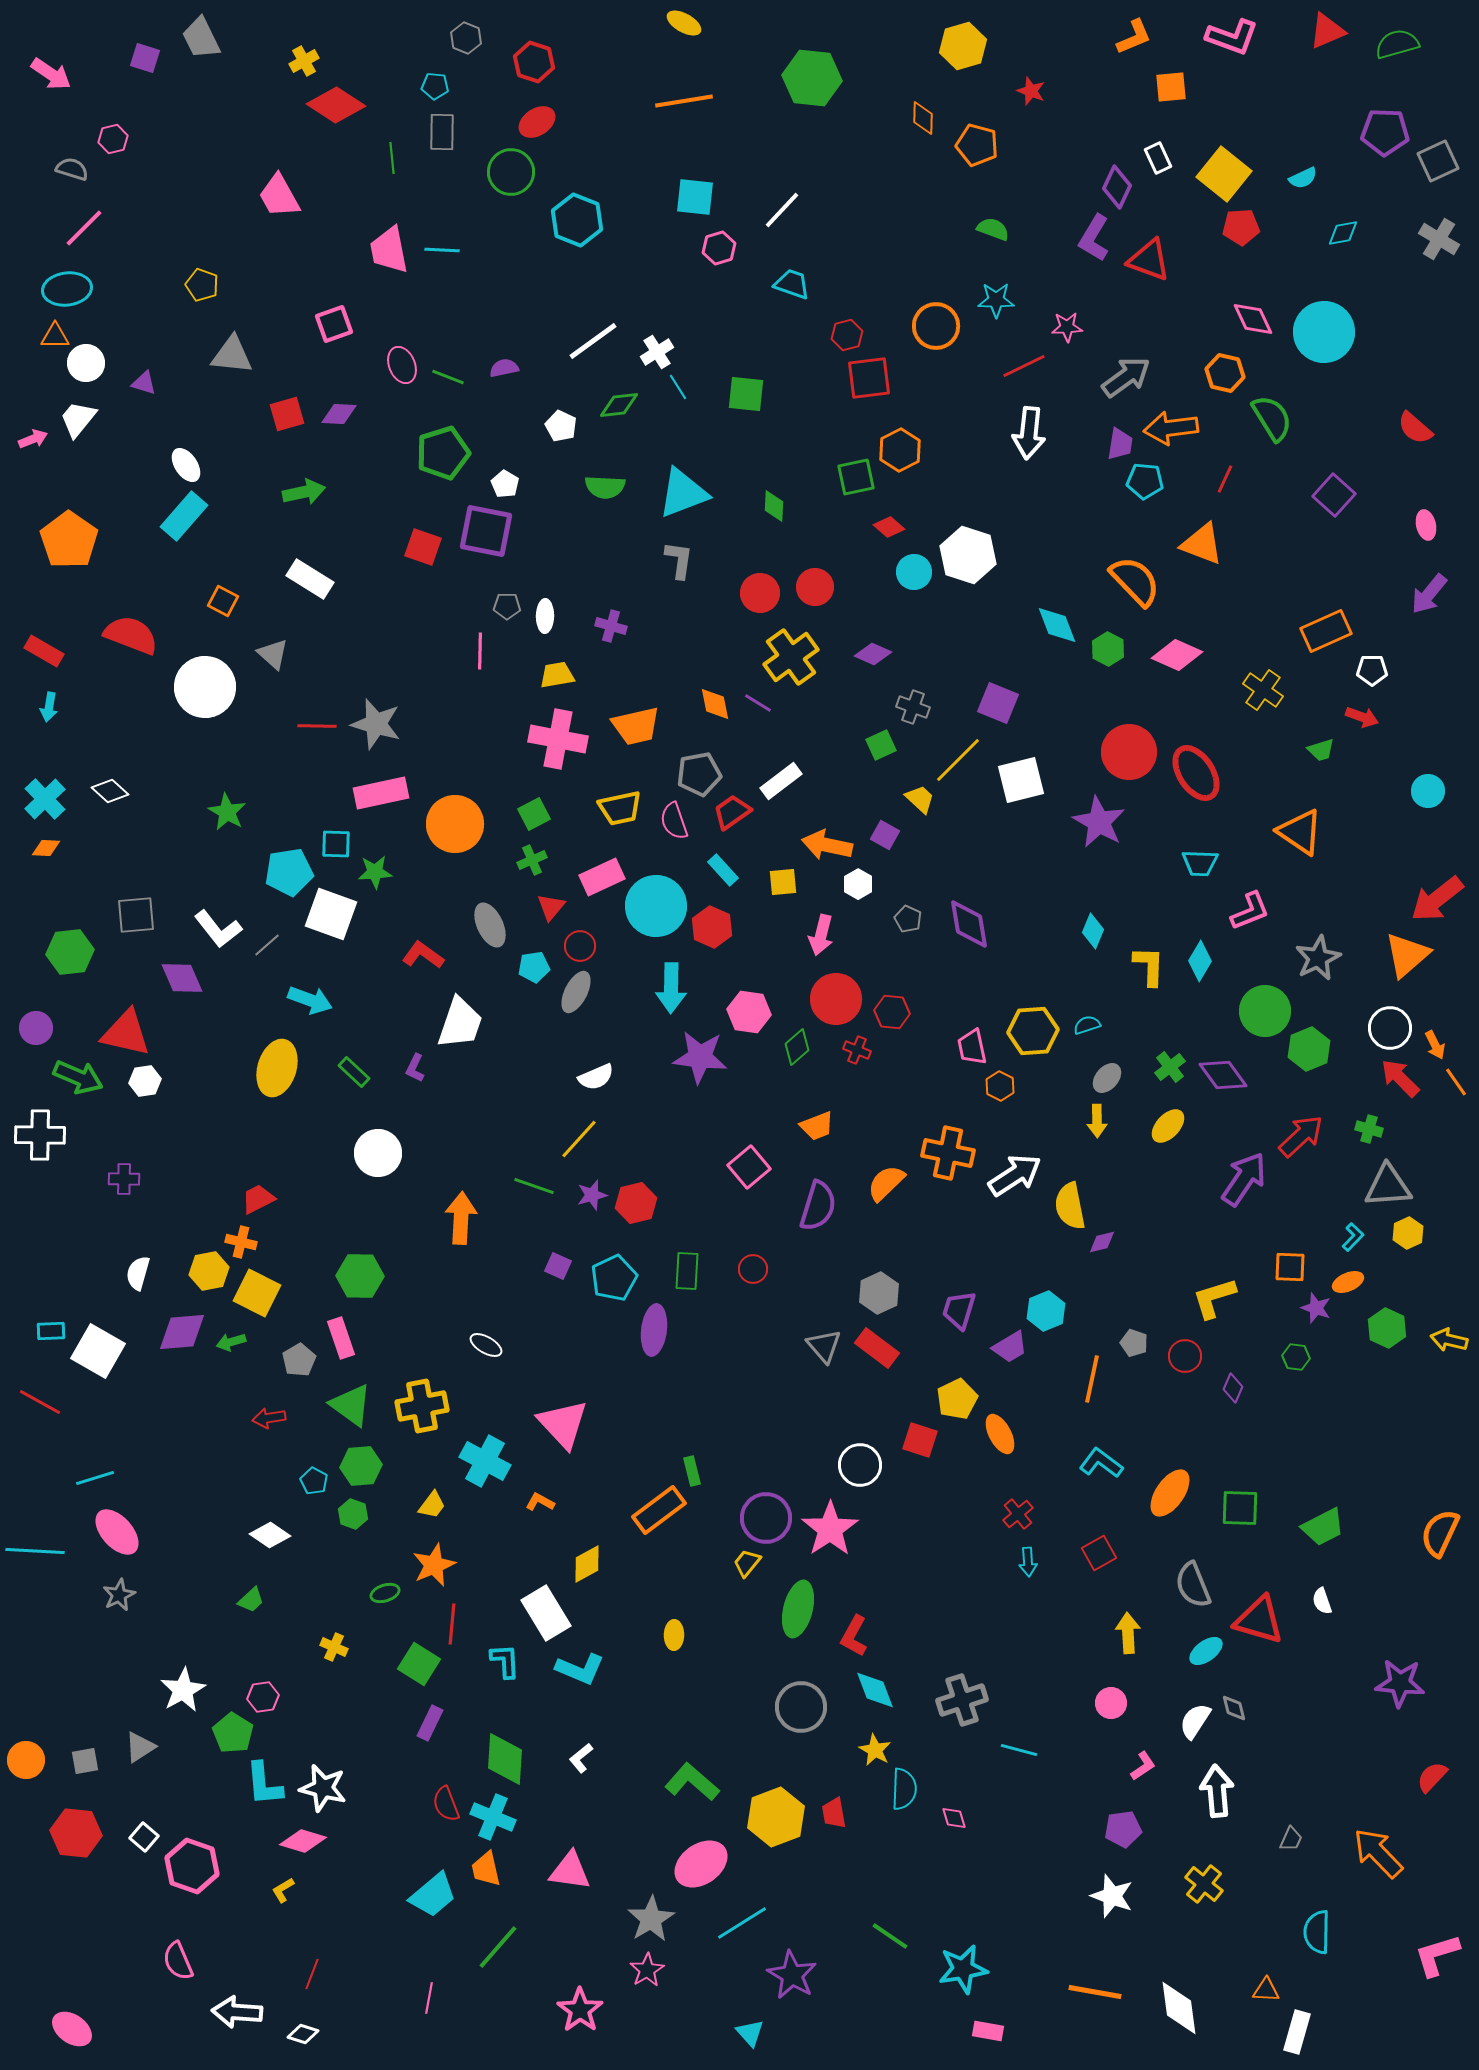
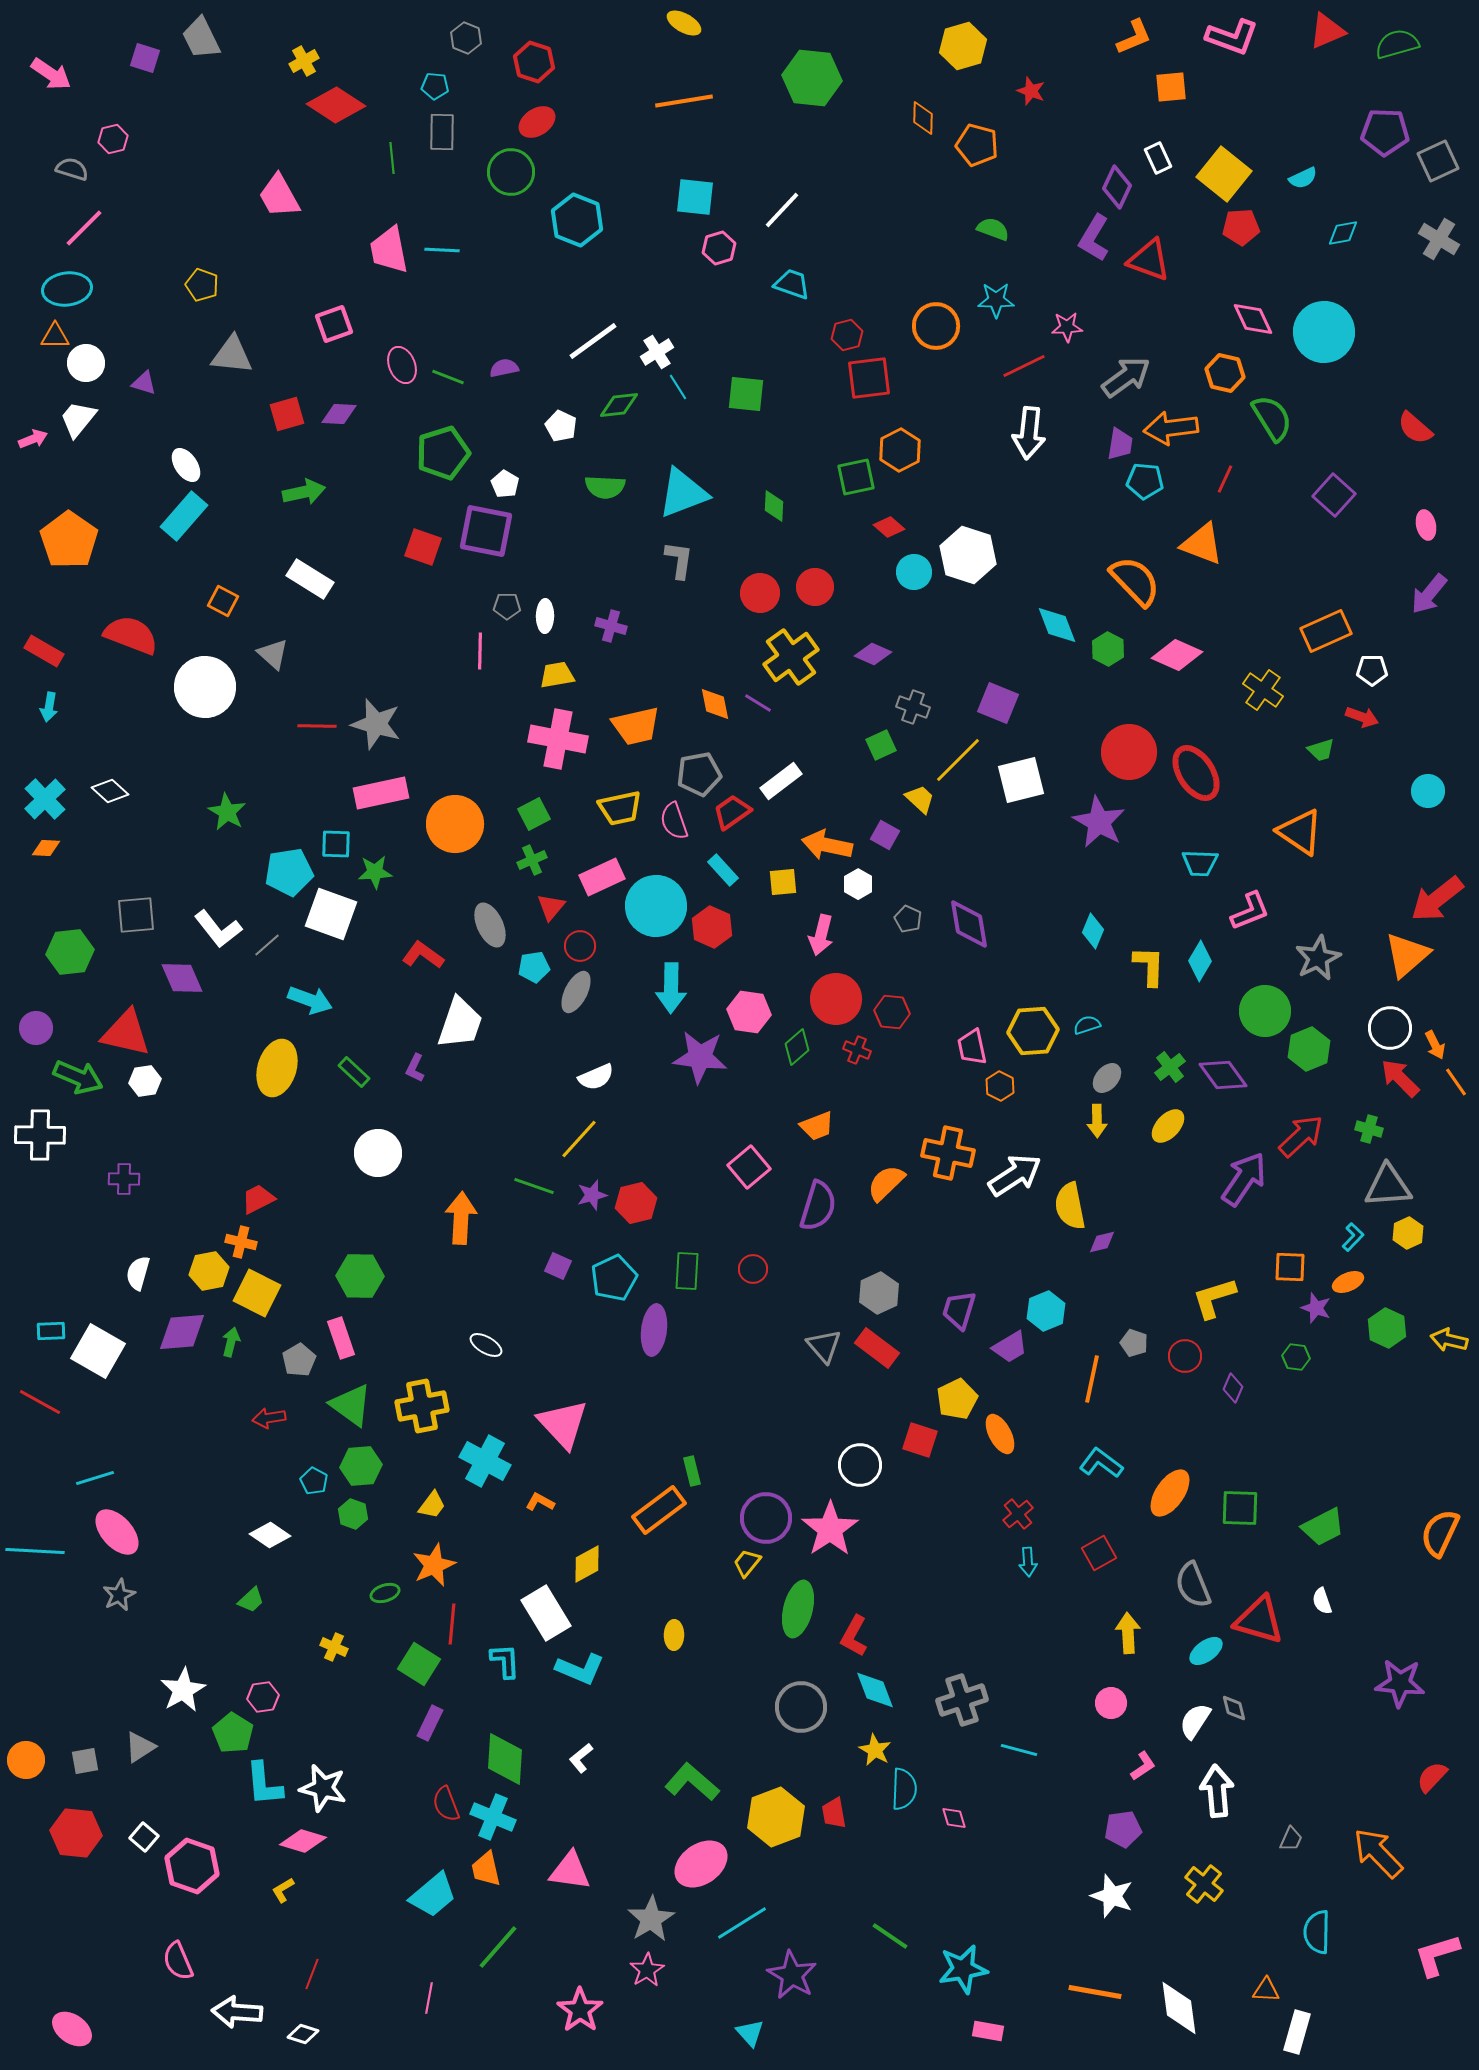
green arrow at (231, 1342): rotated 120 degrees clockwise
